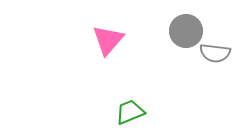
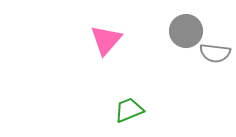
pink triangle: moved 2 px left
green trapezoid: moved 1 px left, 2 px up
